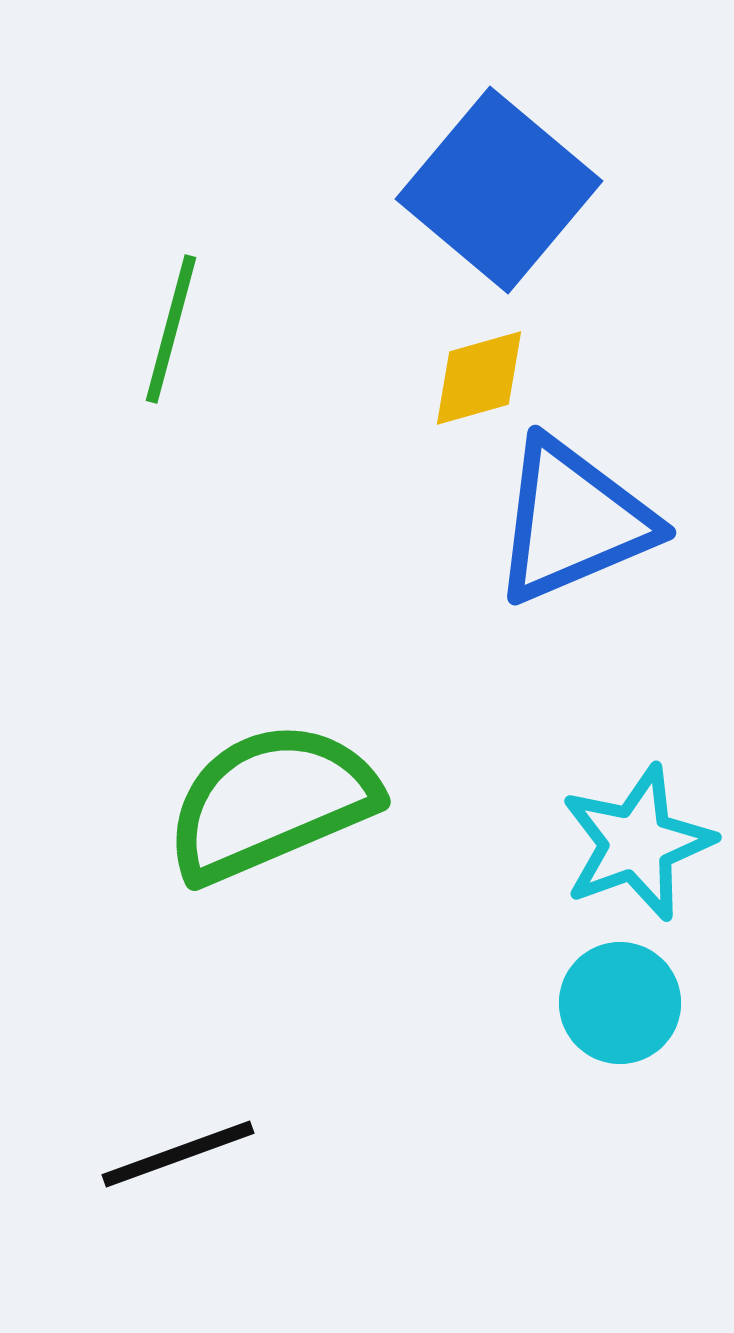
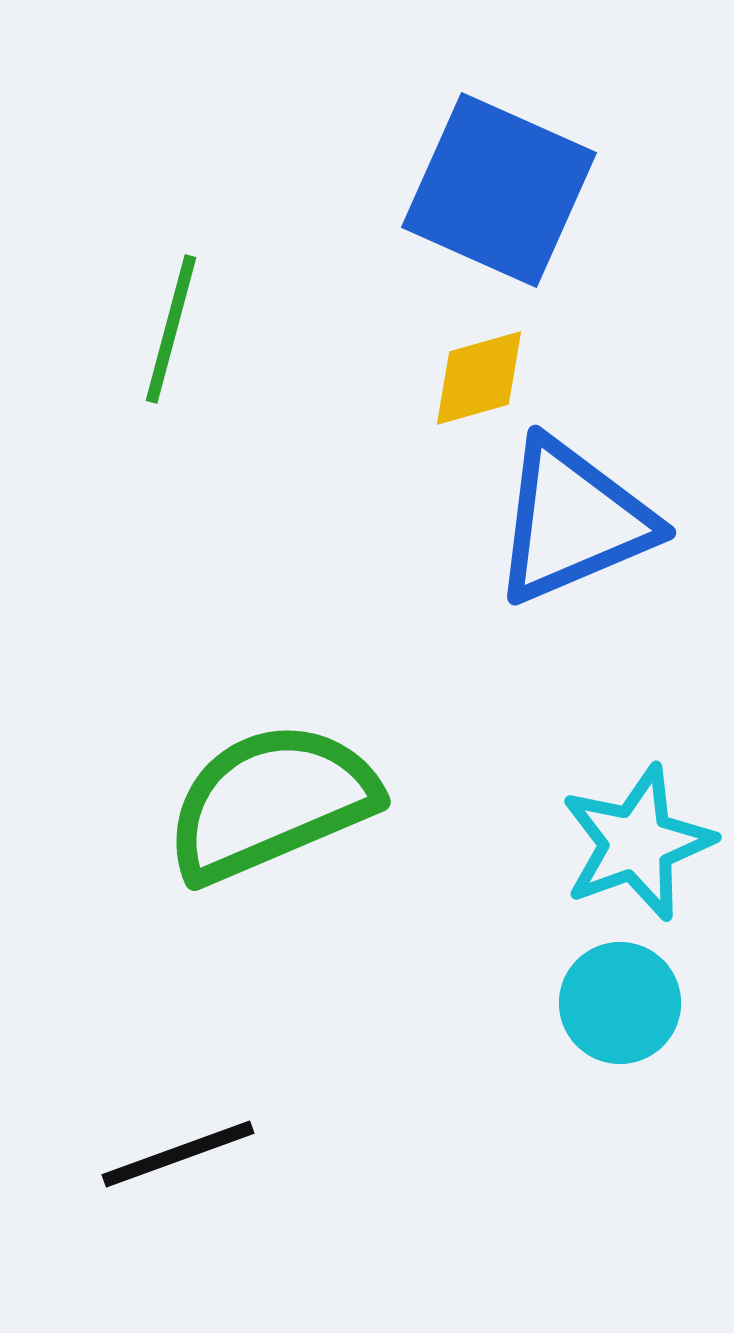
blue square: rotated 16 degrees counterclockwise
